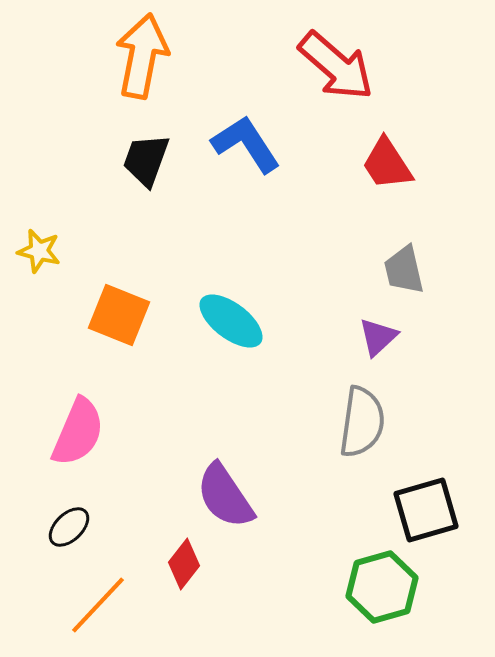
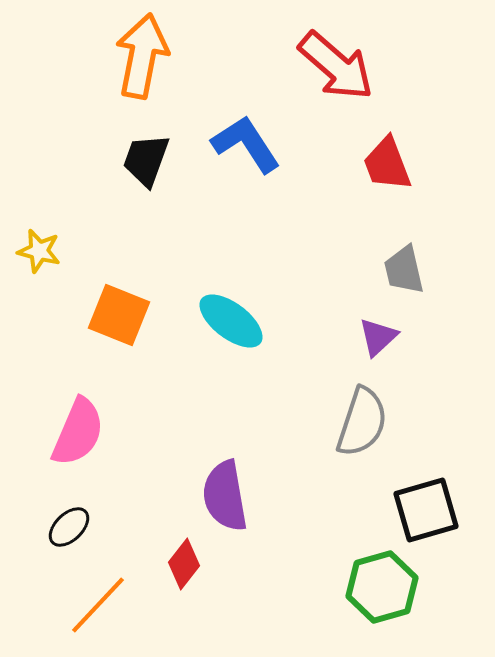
red trapezoid: rotated 12 degrees clockwise
gray semicircle: rotated 10 degrees clockwise
purple semicircle: rotated 24 degrees clockwise
